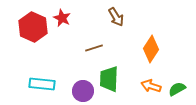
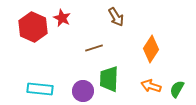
cyan rectangle: moved 2 px left, 5 px down
green semicircle: rotated 30 degrees counterclockwise
